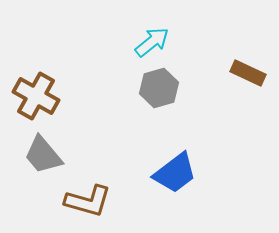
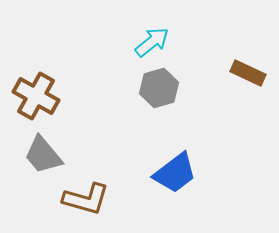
brown L-shape: moved 2 px left, 2 px up
